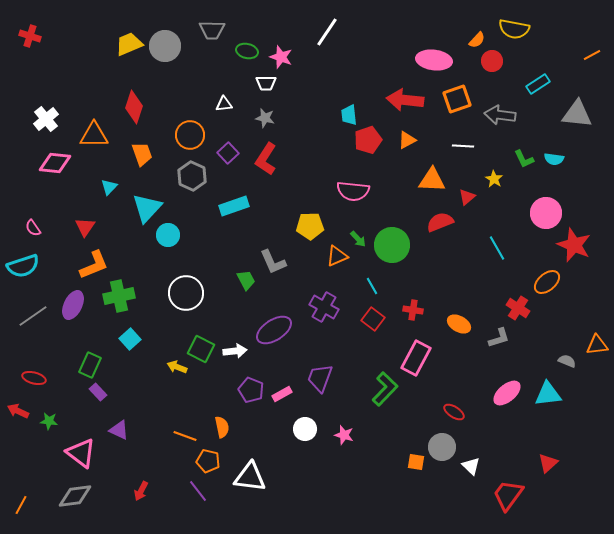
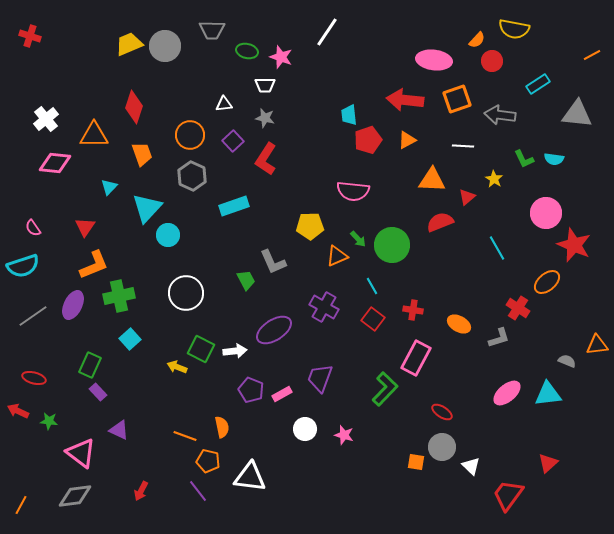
white trapezoid at (266, 83): moved 1 px left, 2 px down
purple square at (228, 153): moved 5 px right, 12 px up
red ellipse at (454, 412): moved 12 px left
